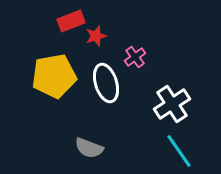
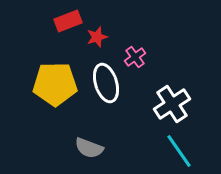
red rectangle: moved 3 px left
red star: moved 1 px right, 1 px down
yellow pentagon: moved 1 px right, 8 px down; rotated 9 degrees clockwise
